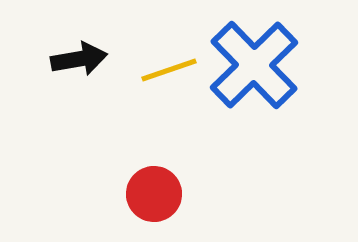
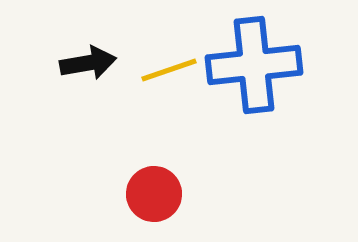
black arrow: moved 9 px right, 4 px down
blue cross: rotated 38 degrees clockwise
